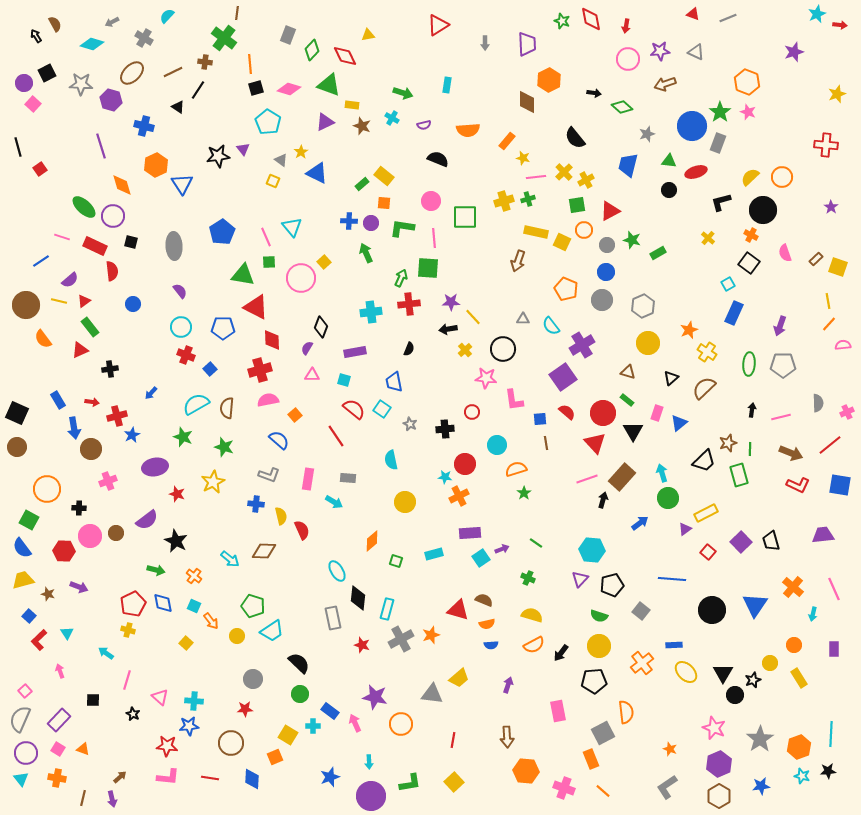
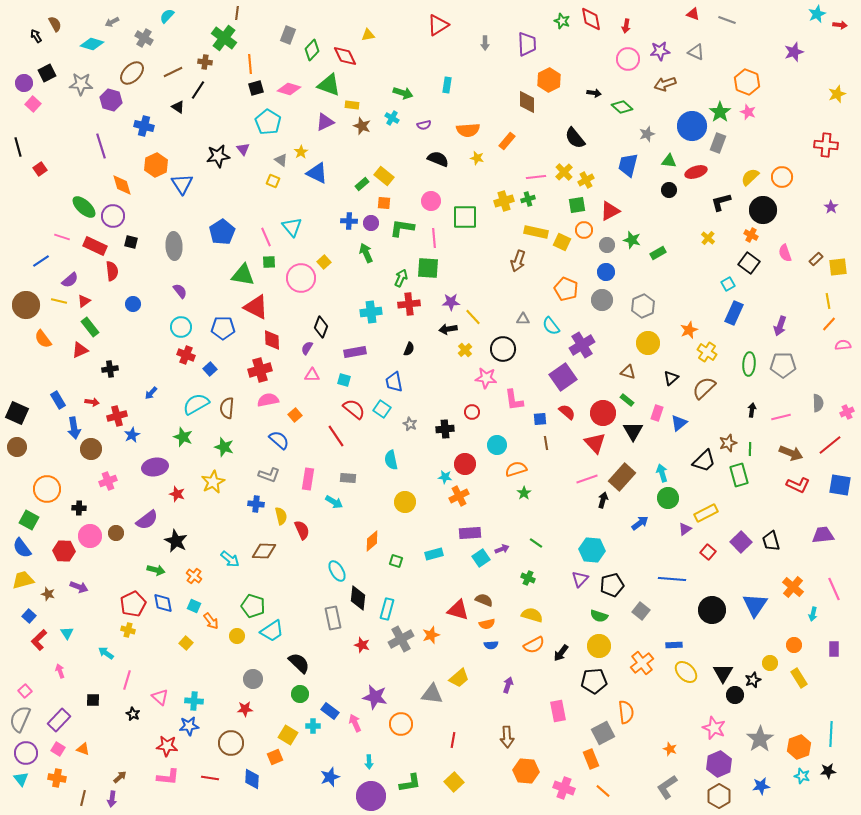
gray line at (728, 18): moved 1 px left, 2 px down; rotated 42 degrees clockwise
yellow star at (523, 158): moved 46 px left
yellow square at (838, 267): rotated 24 degrees counterclockwise
purple arrow at (112, 799): rotated 21 degrees clockwise
